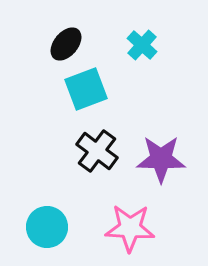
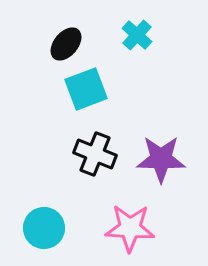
cyan cross: moved 5 px left, 10 px up
black cross: moved 2 px left, 3 px down; rotated 15 degrees counterclockwise
cyan circle: moved 3 px left, 1 px down
